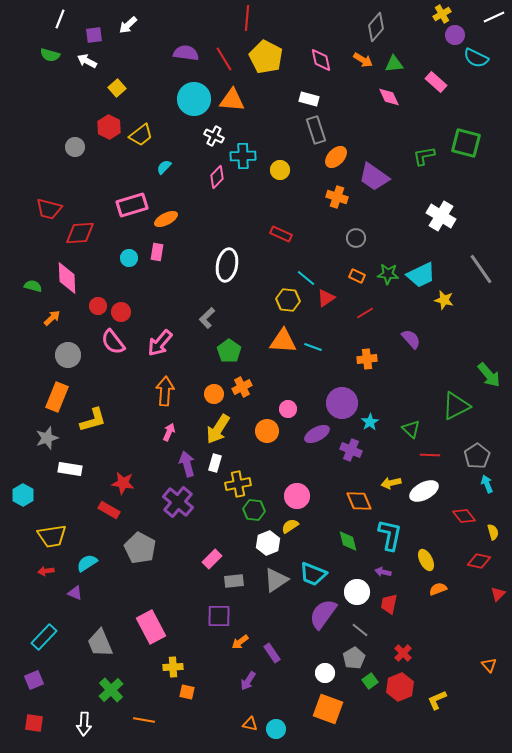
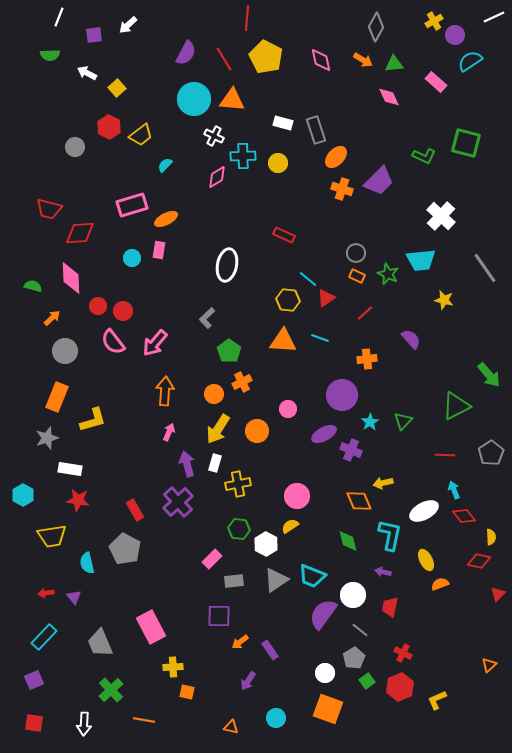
yellow cross at (442, 14): moved 8 px left, 7 px down
white line at (60, 19): moved 1 px left, 2 px up
gray diamond at (376, 27): rotated 12 degrees counterclockwise
purple semicircle at (186, 53): rotated 110 degrees clockwise
green semicircle at (50, 55): rotated 18 degrees counterclockwise
cyan semicircle at (476, 58): moved 6 px left, 3 px down; rotated 120 degrees clockwise
white arrow at (87, 61): moved 12 px down
white rectangle at (309, 99): moved 26 px left, 24 px down
green L-shape at (424, 156): rotated 145 degrees counterclockwise
cyan semicircle at (164, 167): moved 1 px right, 2 px up
yellow circle at (280, 170): moved 2 px left, 7 px up
pink diamond at (217, 177): rotated 15 degrees clockwise
purple trapezoid at (374, 177): moved 5 px right, 4 px down; rotated 80 degrees counterclockwise
orange cross at (337, 197): moved 5 px right, 8 px up
white cross at (441, 216): rotated 12 degrees clockwise
red rectangle at (281, 234): moved 3 px right, 1 px down
gray circle at (356, 238): moved 15 px down
pink rectangle at (157, 252): moved 2 px right, 2 px up
cyan circle at (129, 258): moved 3 px right
gray line at (481, 269): moved 4 px right, 1 px up
green star at (388, 274): rotated 20 degrees clockwise
cyan trapezoid at (421, 275): moved 15 px up; rotated 20 degrees clockwise
pink diamond at (67, 278): moved 4 px right
cyan line at (306, 278): moved 2 px right, 1 px down
red circle at (121, 312): moved 2 px right, 1 px up
red line at (365, 313): rotated 12 degrees counterclockwise
pink arrow at (160, 343): moved 5 px left
cyan line at (313, 347): moved 7 px right, 9 px up
gray circle at (68, 355): moved 3 px left, 4 px up
orange cross at (242, 387): moved 5 px up
purple circle at (342, 403): moved 8 px up
green triangle at (411, 429): moved 8 px left, 8 px up; rotated 30 degrees clockwise
orange circle at (267, 431): moved 10 px left
purple ellipse at (317, 434): moved 7 px right
red line at (430, 455): moved 15 px right
gray pentagon at (477, 456): moved 14 px right, 3 px up
red star at (123, 483): moved 45 px left, 17 px down
yellow arrow at (391, 483): moved 8 px left
cyan arrow at (487, 484): moved 33 px left, 6 px down
white ellipse at (424, 491): moved 20 px down
purple cross at (178, 502): rotated 8 degrees clockwise
red rectangle at (109, 510): moved 26 px right; rotated 30 degrees clockwise
green hexagon at (254, 510): moved 15 px left, 19 px down
yellow semicircle at (493, 532): moved 2 px left, 5 px down; rotated 14 degrees clockwise
white hexagon at (268, 543): moved 2 px left, 1 px down; rotated 10 degrees counterclockwise
gray pentagon at (140, 548): moved 15 px left, 1 px down
cyan semicircle at (87, 563): rotated 70 degrees counterclockwise
red arrow at (46, 571): moved 22 px down
cyan trapezoid at (313, 574): moved 1 px left, 2 px down
orange semicircle at (438, 589): moved 2 px right, 5 px up
white circle at (357, 592): moved 4 px left, 3 px down
purple triangle at (75, 593): moved 1 px left, 4 px down; rotated 28 degrees clockwise
red trapezoid at (389, 604): moved 1 px right, 3 px down
purple rectangle at (272, 653): moved 2 px left, 3 px up
red cross at (403, 653): rotated 18 degrees counterclockwise
orange triangle at (489, 665): rotated 28 degrees clockwise
green square at (370, 681): moved 3 px left
orange triangle at (250, 724): moved 19 px left, 3 px down
cyan circle at (276, 729): moved 11 px up
